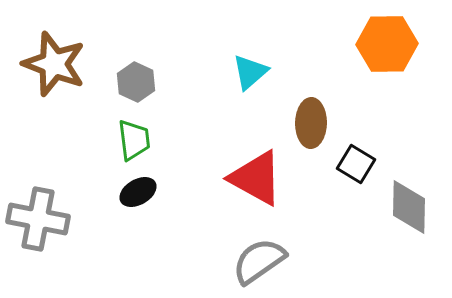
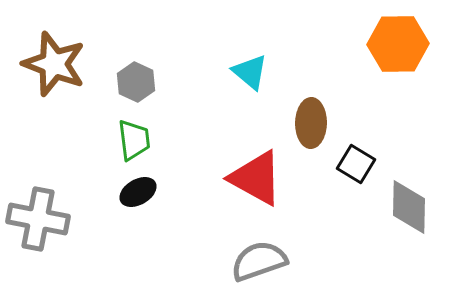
orange hexagon: moved 11 px right
cyan triangle: rotated 39 degrees counterclockwise
gray semicircle: rotated 16 degrees clockwise
